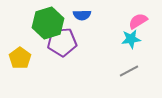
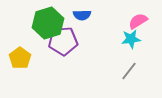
purple pentagon: moved 1 px right, 1 px up
gray line: rotated 24 degrees counterclockwise
